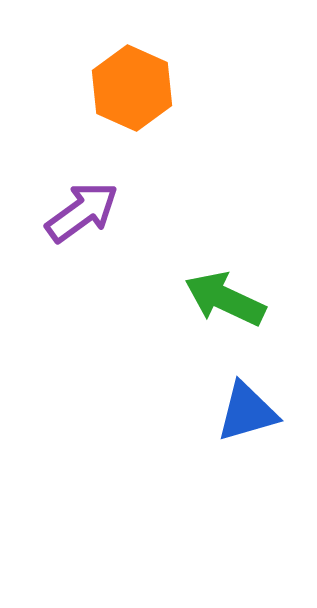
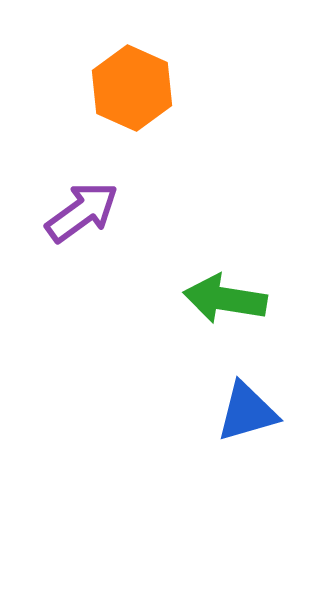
green arrow: rotated 16 degrees counterclockwise
